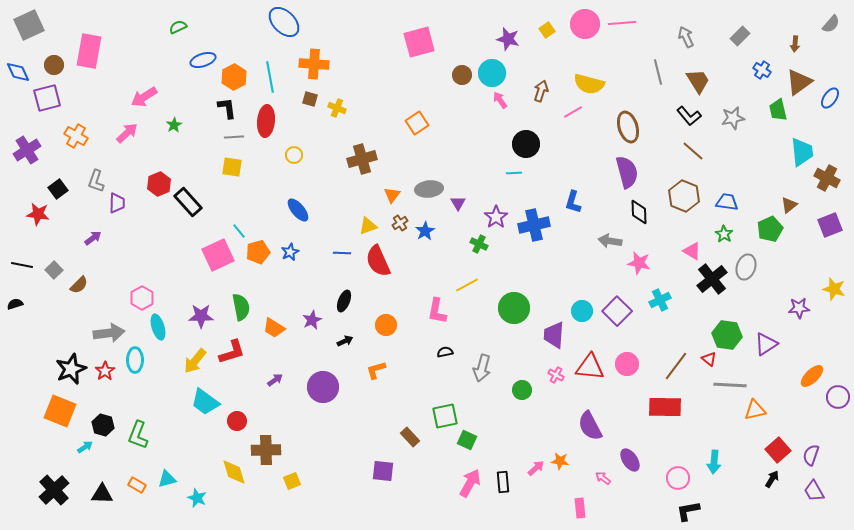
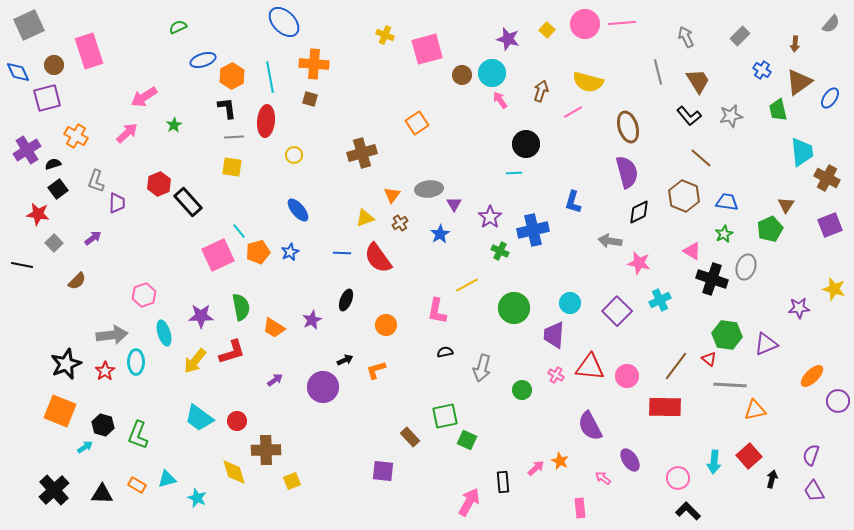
yellow square at (547, 30): rotated 14 degrees counterclockwise
pink square at (419, 42): moved 8 px right, 7 px down
pink rectangle at (89, 51): rotated 28 degrees counterclockwise
orange hexagon at (234, 77): moved 2 px left, 1 px up
yellow semicircle at (589, 84): moved 1 px left, 2 px up
yellow cross at (337, 108): moved 48 px right, 73 px up
gray star at (733, 118): moved 2 px left, 2 px up
brown line at (693, 151): moved 8 px right, 7 px down
brown cross at (362, 159): moved 6 px up
purple triangle at (458, 203): moved 4 px left, 1 px down
brown triangle at (789, 205): moved 3 px left; rotated 18 degrees counterclockwise
black diamond at (639, 212): rotated 65 degrees clockwise
purple star at (496, 217): moved 6 px left
blue cross at (534, 225): moved 1 px left, 5 px down
yellow triangle at (368, 226): moved 3 px left, 8 px up
blue star at (425, 231): moved 15 px right, 3 px down
green star at (724, 234): rotated 12 degrees clockwise
green cross at (479, 244): moved 21 px right, 7 px down
red semicircle at (378, 261): moved 3 px up; rotated 12 degrees counterclockwise
gray square at (54, 270): moved 27 px up
black cross at (712, 279): rotated 32 degrees counterclockwise
brown semicircle at (79, 285): moved 2 px left, 4 px up
pink hexagon at (142, 298): moved 2 px right, 3 px up; rotated 10 degrees clockwise
black ellipse at (344, 301): moved 2 px right, 1 px up
black semicircle at (15, 304): moved 38 px right, 140 px up
cyan circle at (582, 311): moved 12 px left, 8 px up
cyan ellipse at (158, 327): moved 6 px right, 6 px down
gray arrow at (109, 333): moved 3 px right, 2 px down
black arrow at (345, 341): moved 19 px down
purple triangle at (766, 344): rotated 10 degrees clockwise
cyan ellipse at (135, 360): moved 1 px right, 2 px down
pink circle at (627, 364): moved 12 px down
black star at (71, 369): moved 5 px left, 5 px up
purple circle at (838, 397): moved 4 px down
cyan trapezoid at (205, 402): moved 6 px left, 16 px down
red square at (778, 450): moved 29 px left, 6 px down
orange star at (560, 461): rotated 18 degrees clockwise
black arrow at (772, 479): rotated 18 degrees counterclockwise
pink arrow at (470, 483): moved 1 px left, 19 px down
black L-shape at (688, 511): rotated 55 degrees clockwise
